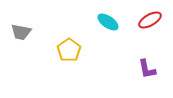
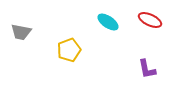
red ellipse: rotated 55 degrees clockwise
yellow pentagon: rotated 15 degrees clockwise
